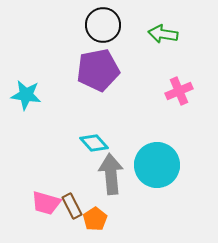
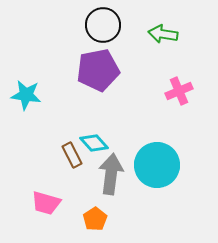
gray arrow: rotated 12 degrees clockwise
brown rectangle: moved 51 px up
